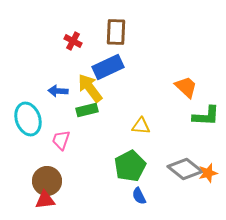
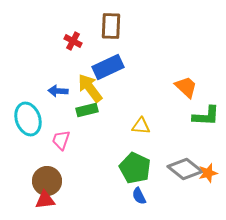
brown rectangle: moved 5 px left, 6 px up
green pentagon: moved 5 px right, 2 px down; rotated 20 degrees counterclockwise
